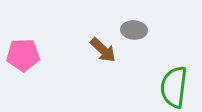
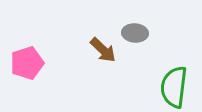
gray ellipse: moved 1 px right, 3 px down
pink pentagon: moved 4 px right, 8 px down; rotated 16 degrees counterclockwise
